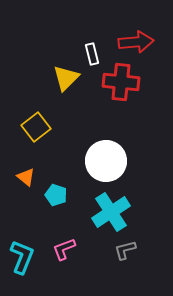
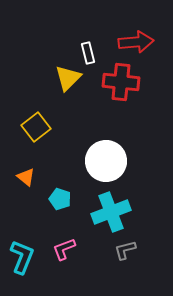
white rectangle: moved 4 px left, 1 px up
yellow triangle: moved 2 px right
cyan pentagon: moved 4 px right, 4 px down
cyan cross: rotated 12 degrees clockwise
